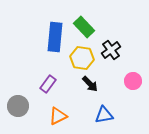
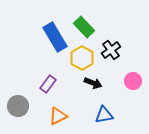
blue rectangle: rotated 36 degrees counterclockwise
yellow hexagon: rotated 20 degrees clockwise
black arrow: moved 3 px right, 1 px up; rotated 24 degrees counterclockwise
